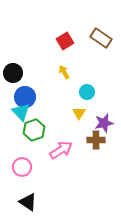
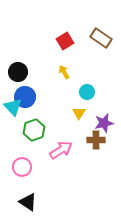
black circle: moved 5 px right, 1 px up
cyan triangle: moved 8 px left, 5 px up
